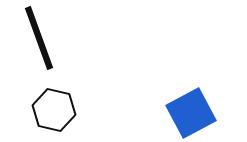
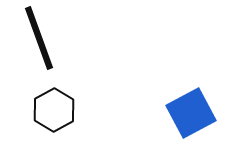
black hexagon: rotated 18 degrees clockwise
